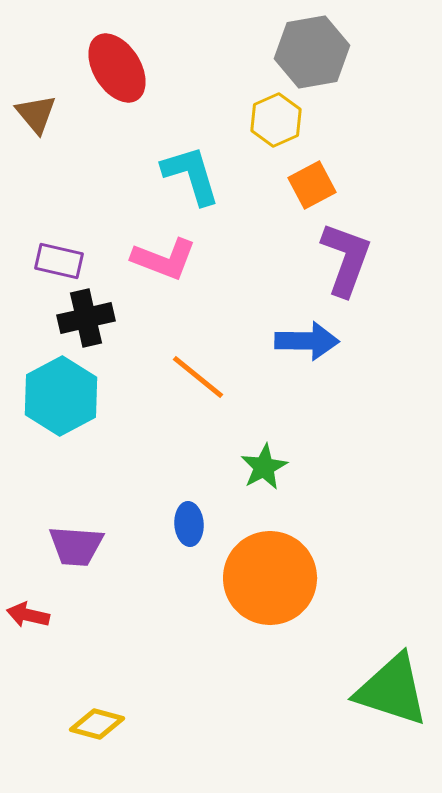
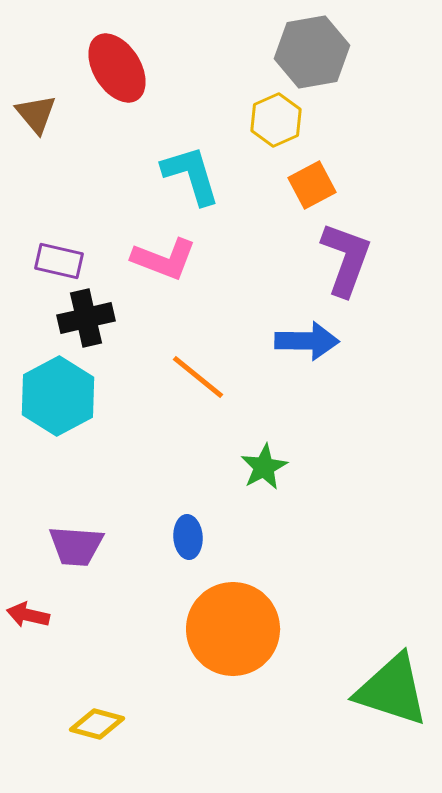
cyan hexagon: moved 3 px left
blue ellipse: moved 1 px left, 13 px down
orange circle: moved 37 px left, 51 px down
